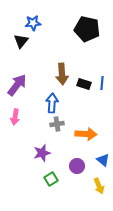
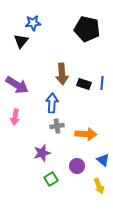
purple arrow: rotated 85 degrees clockwise
gray cross: moved 2 px down
